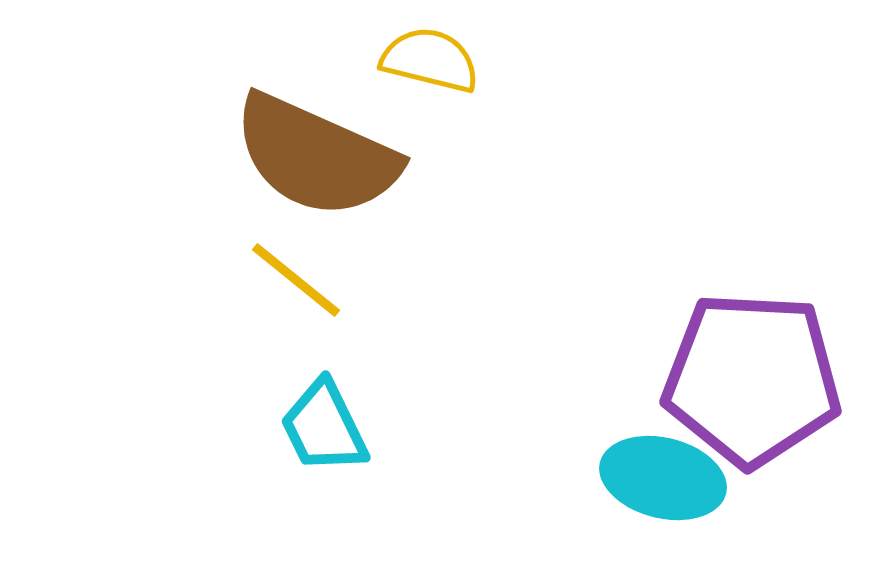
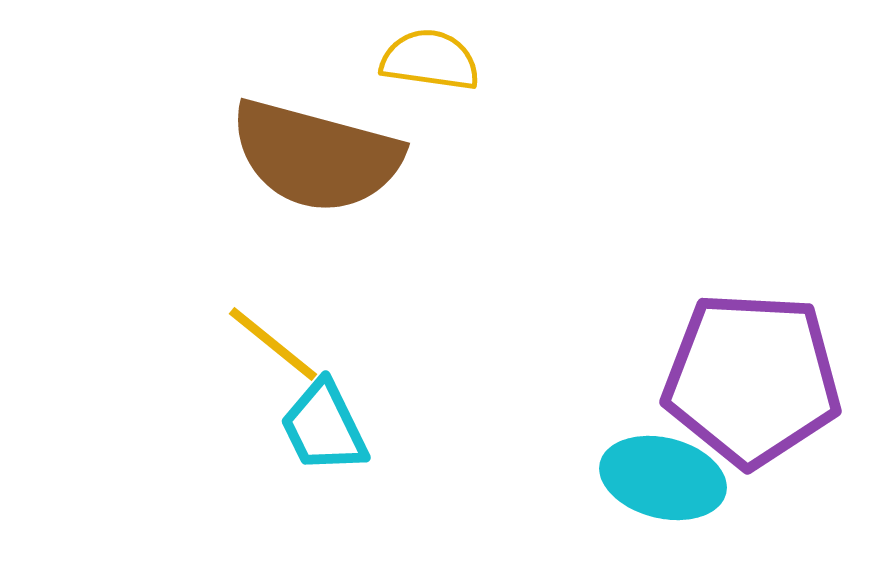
yellow semicircle: rotated 6 degrees counterclockwise
brown semicircle: rotated 9 degrees counterclockwise
yellow line: moved 23 px left, 64 px down
